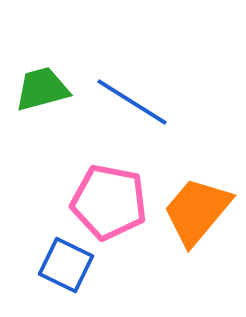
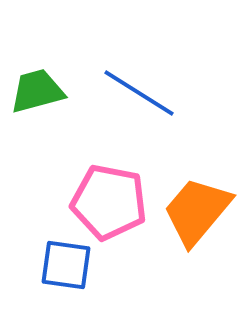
green trapezoid: moved 5 px left, 2 px down
blue line: moved 7 px right, 9 px up
blue square: rotated 18 degrees counterclockwise
